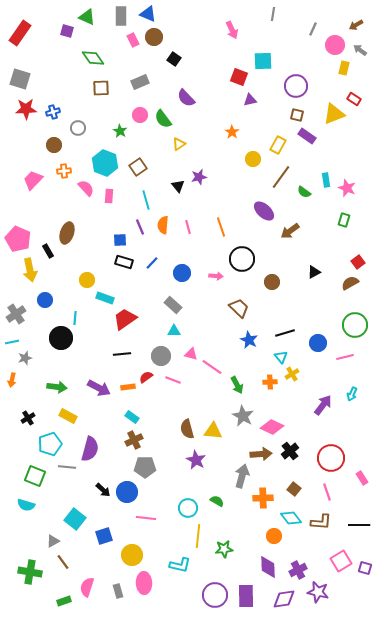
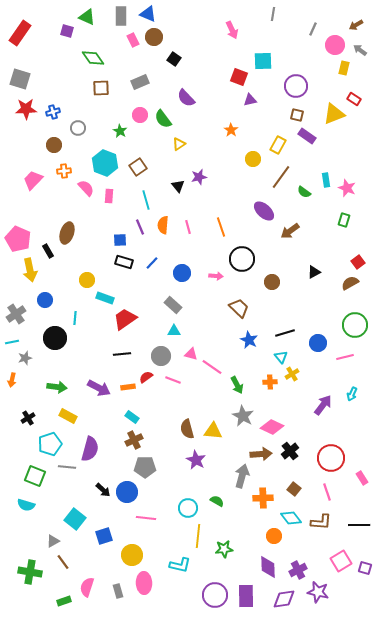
orange star at (232, 132): moved 1 px left, 2 px up
black circle at (61, 338): moved 6 px left
